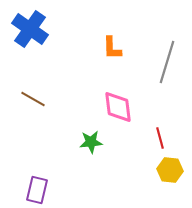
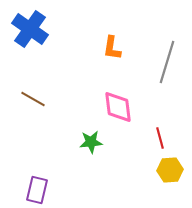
orange L-shape: rotated 10 degrees clockwise
yellow hexagon: rotated 10 degrees counterclockwise
